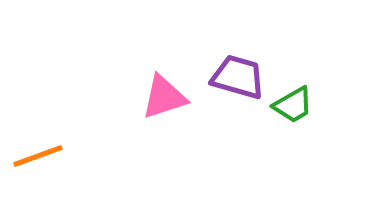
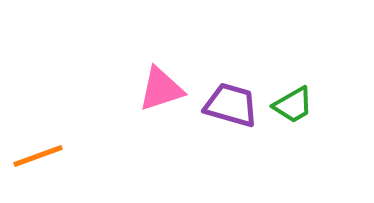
purple trapezoid: moved 7 px left, 28 px down
pink triangle: moved 3 px left, 8 px up
